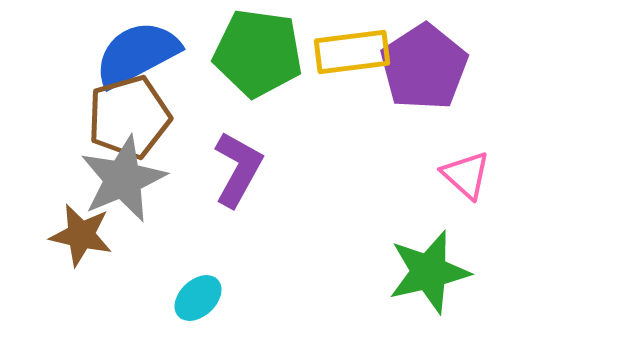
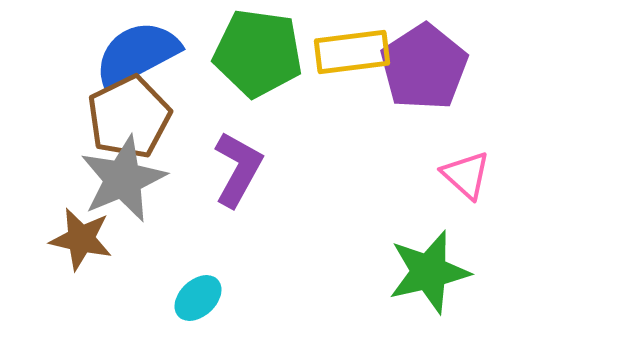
brown pentagon: rotated 10 degrees counterclockwise
brown star: moved 4 px down
